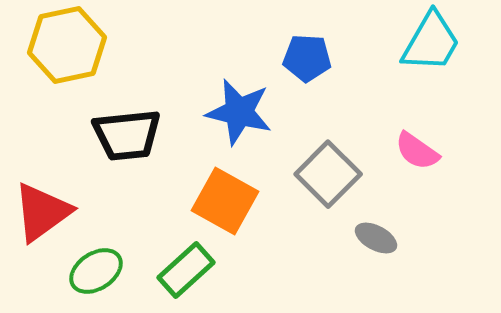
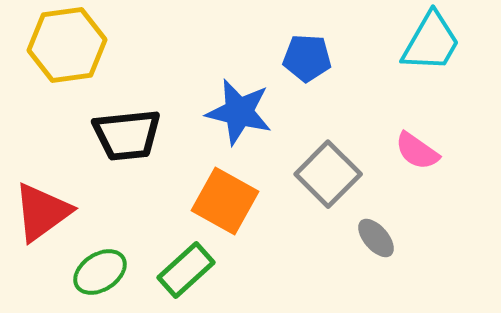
yellow hexagon: rotated 4 degrees clockwise
gray ellipse: rotated 21 degrees clockwise
green ellipse: moved 4 px right, 1 px down
